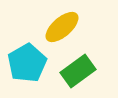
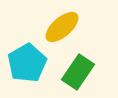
green rectangle: moved 1 px down; rotated 20 degrees counterclockwise
